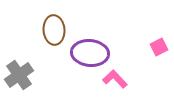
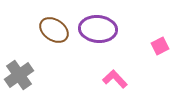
brown ellipse: rotated 52 degrees counterclockwise
pink square: moved 1 px right, 1 px up
purple ellipse: moved 8 px right, 24 px up
